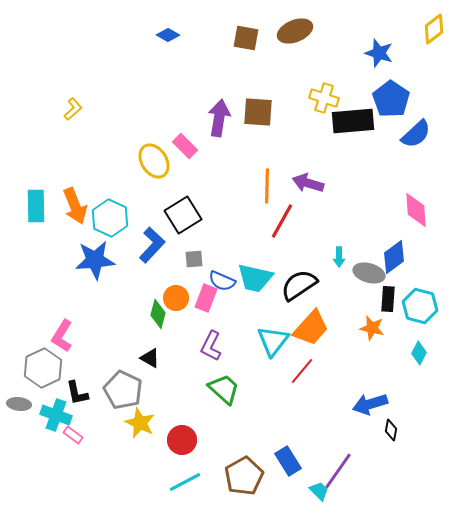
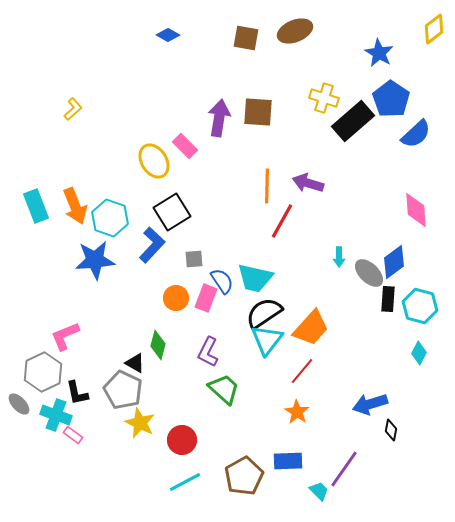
blue star at (379, 53): rotated 12 degrees clockwise
black rectangle at (353, 121): rotated 36 degrees counterclockwise
cyan rectangle at (36, 206): rotated 20 degrees counterclockwise
black square at (183, 215): moved 11 px left, 3 px up
cyan hexagon at (110, 218): rotated 6 degrees counterclockwise
blue diamond at (394, 257): moved 5 px down
gray ellipse at (369, 273): rotated 28 degrees clockwise
blue semicircle at (222, 281): rotated 148 degrees counterclockwise
black semicircle at (299, 285): moved 35 px left, 28 px down
green diamond at (158, 314): moved 31 px down
orange star at (372, 328): moved 75 px left, 84 px down; rotated 20 degrees clockwise
pink L-shape at (62, 336): moved 3 px right; rotated 36 degrees clockwise
cyan triangle at (273, 341): moved 6 px left, 1 px up
purple L-shape at (211, 346): moved 3 px left, 6 px down
black triangle at (150, 358): moved 15 px left, 5 px down
gray hexagon at (43, 368): moved 4 px down
gray ellipse at (19, 404): rotated 40 degrees clockwise
blue rectangle at (288, 461): rotated 60 degrees counterclockwise
purple line at (338, 471): moved 6 px right, 2 px up
